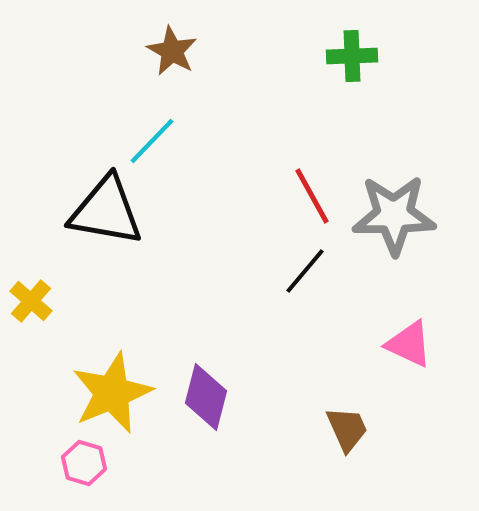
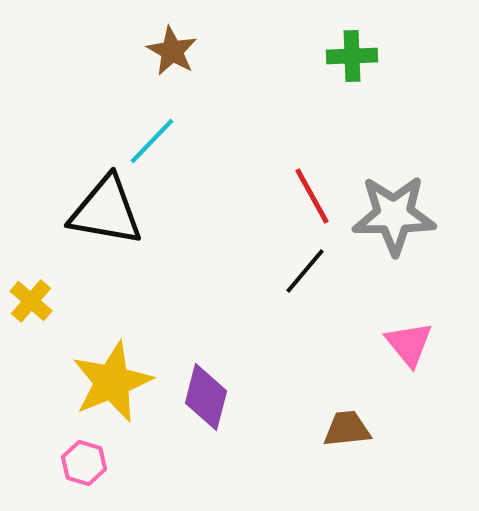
pink triangle: rotated 26 degrees clockwise
yellow star: moved 11 px up
brown trapezoid: rotated 72 degrees counterclockwise
